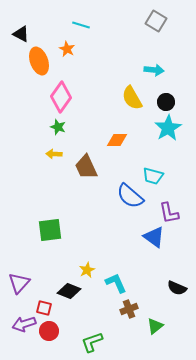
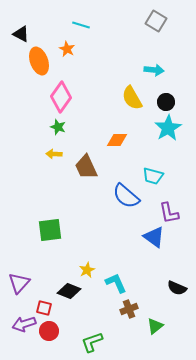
blue semicircle: moved 4 px left
